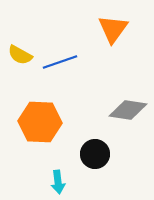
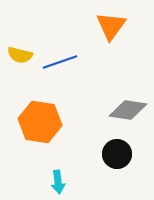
orange triangle: moved 2 px left, 3 px up
yellow semicircle: rotated 15 degrees counterclockwise
orange hexagon: rotated 6 degrees clockwise
black circle: moved 22 px right
